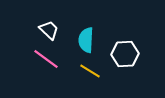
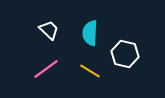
cyan semicircle: moved 4 px right, 7 px up
white hexagon: rotated 16 degrees clockwise
pink line: moved 10 px down; rotated 72 degrees counterclockwise
